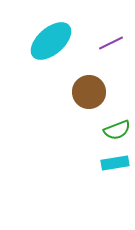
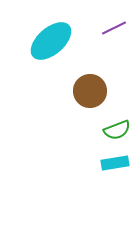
purple line: moved 3 px right, 15 px up
brown circle: moved 1 px right, 1 px up
